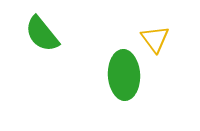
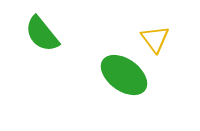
green ellipse: rotated 51 degrees counterclockwise
